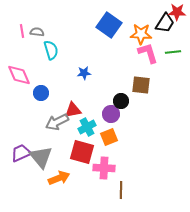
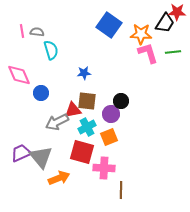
brown square: moved 54 px left, 16 px down
